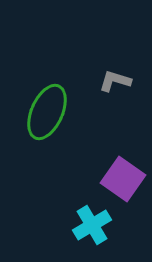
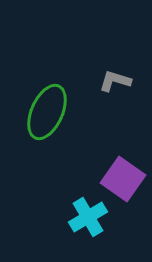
cyan cross: moved 4 px left, 8 px up
